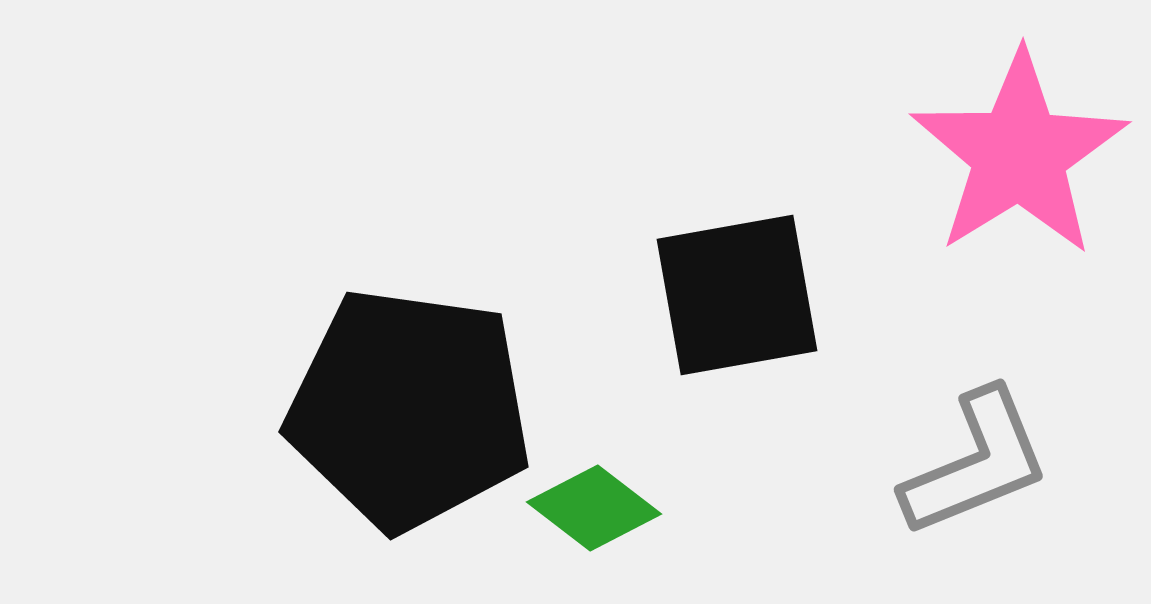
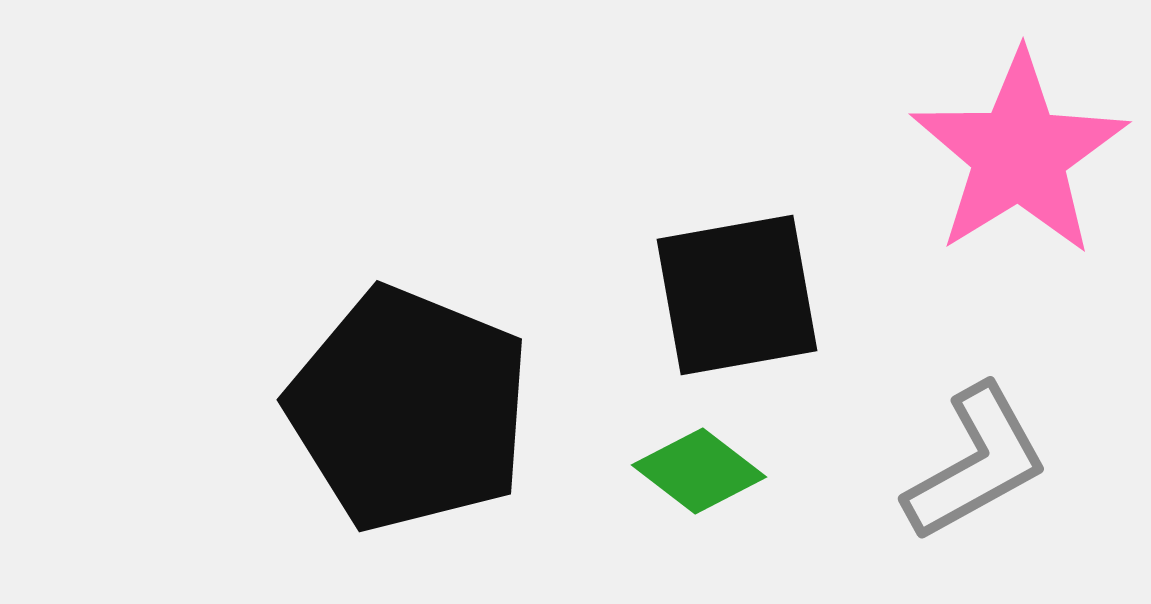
black pentagon: rotated 14 degrees clockwise
gray L-shape: rotated 7 degrees counterclockwise
green diamond: moved 105 px right, 37 px up
